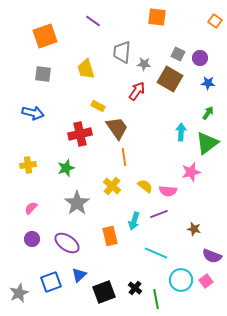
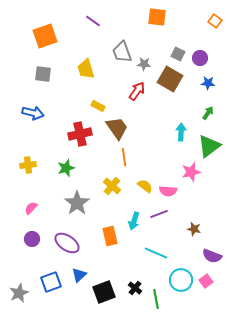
gray trapezoid at (122, 52): rotated 25 degrees counterclockwise
green triangle at (207, 143): moved 2 px right, 3 px down
